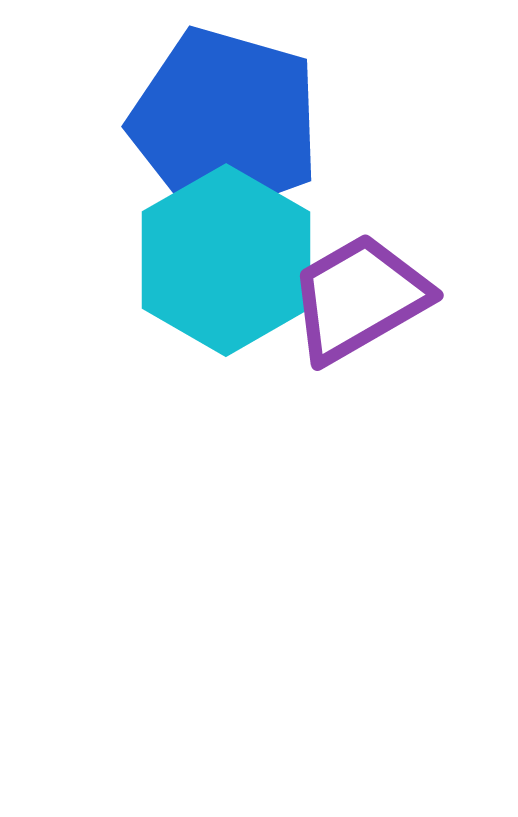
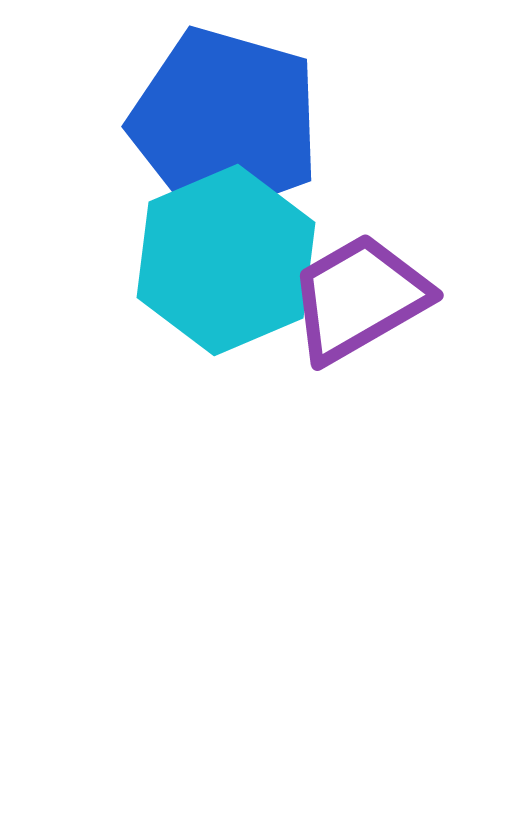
cyan hexagon: rotated 7 degrees clockwise
